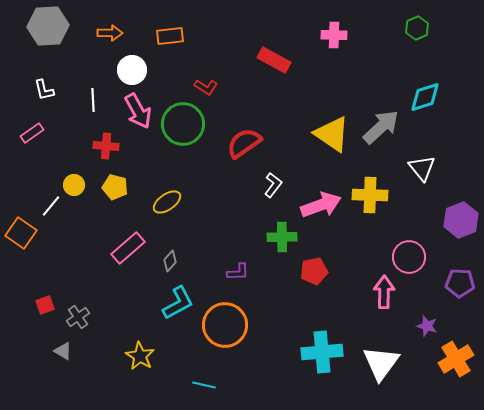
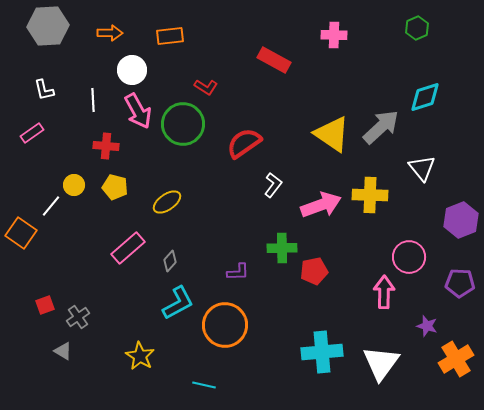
green cross at (282, 237): moved 11 px down
